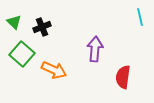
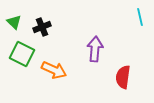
green square: rotated 15 degrees counterclockwise
